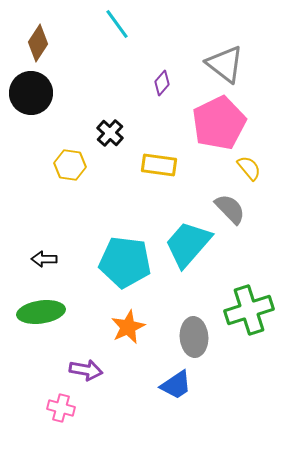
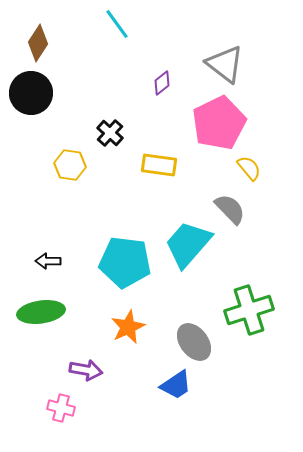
purple diamond: rotated 10 degrees clockwise
black arrow: moved 4 px right, 2 px down
gray ellipse: moved 5 px down; rotated 33 degrees counterclockwise
